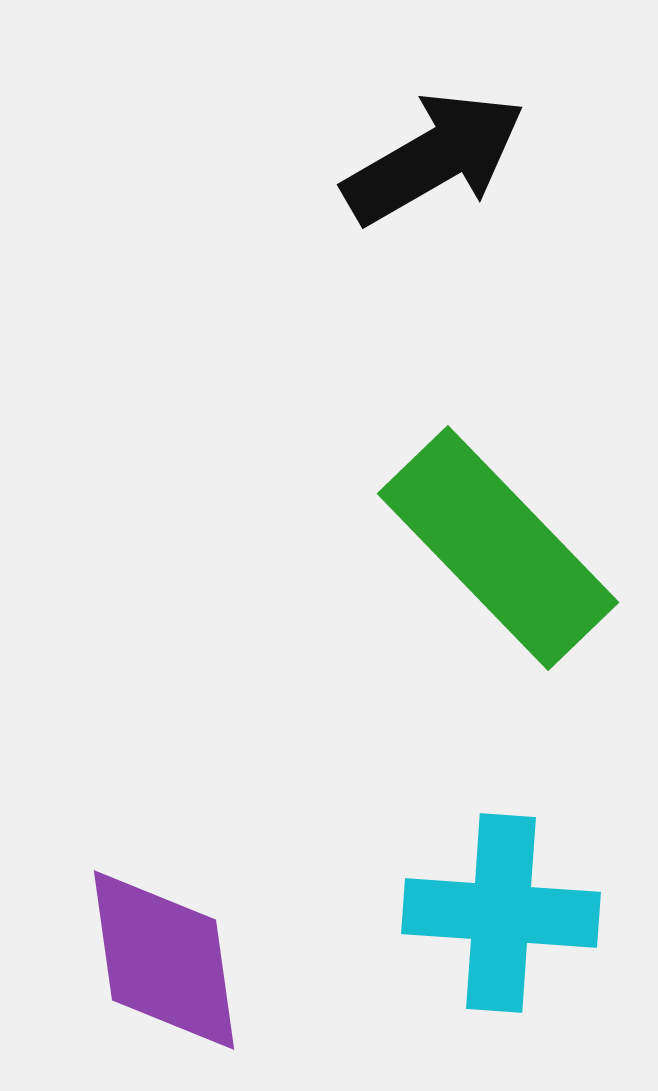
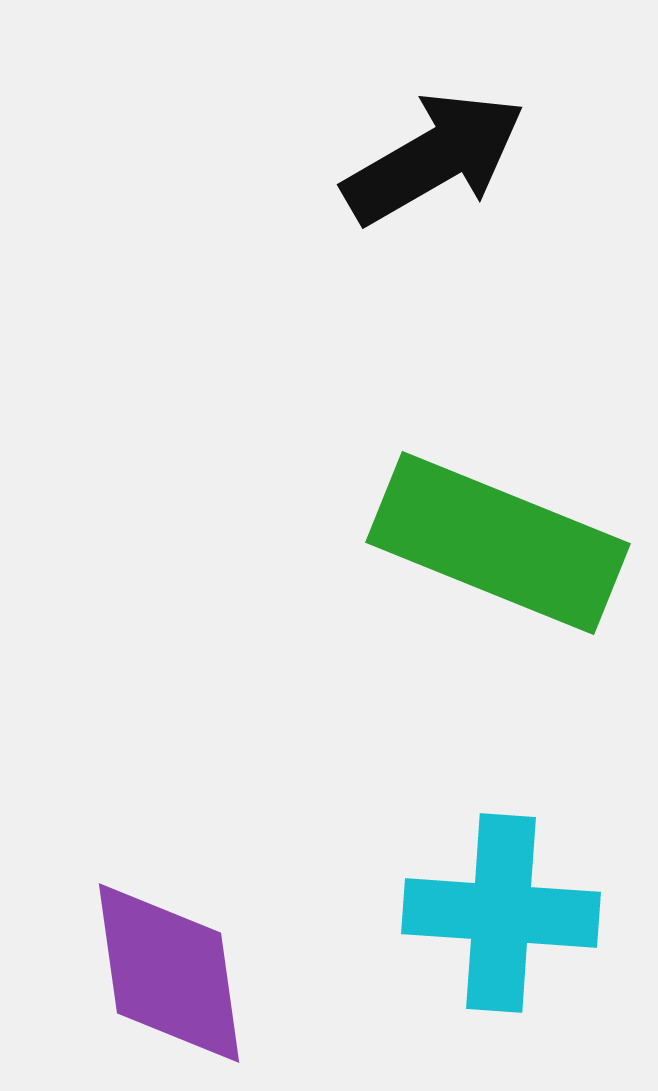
green rectangle: moved 5 px up; rotated 24 degrees counterclockwise
purple diamond: moved 5 px right, 13 px down
